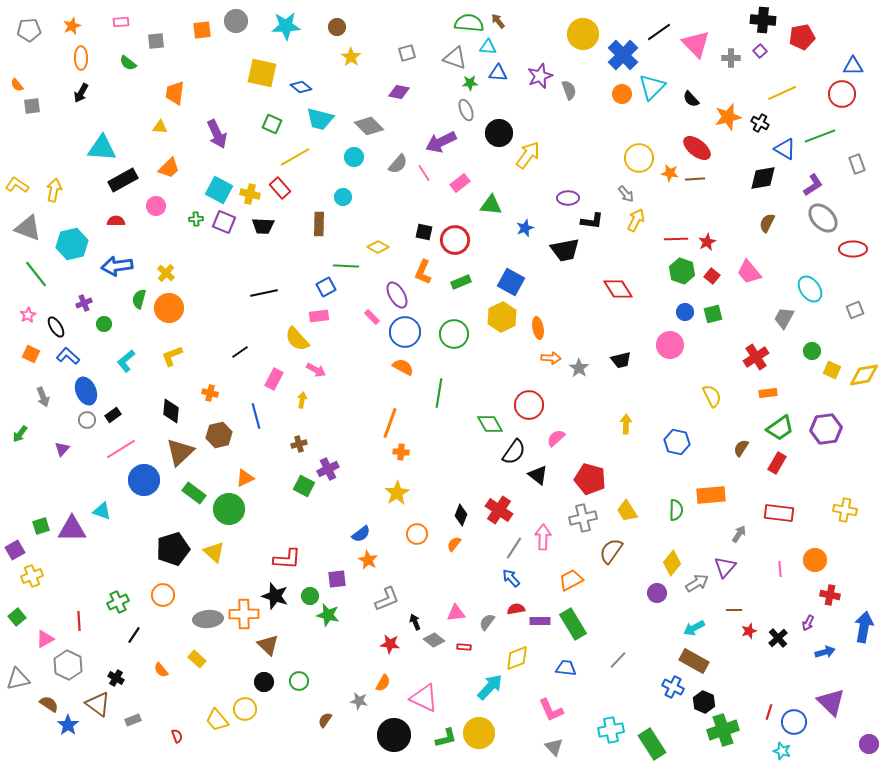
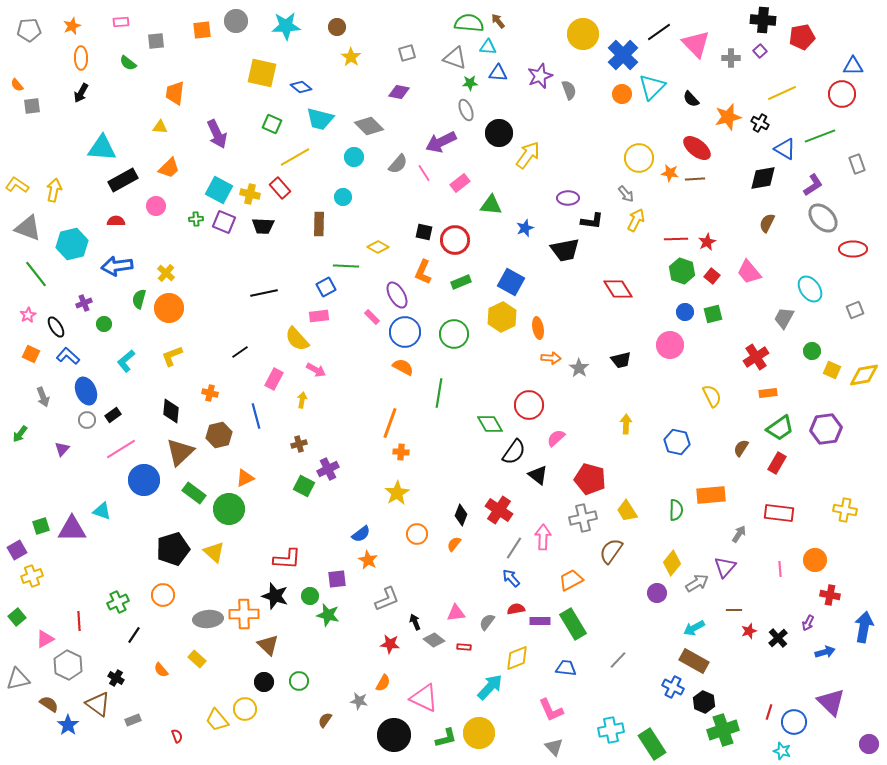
purple square at (15, 550): moved 2 px right
